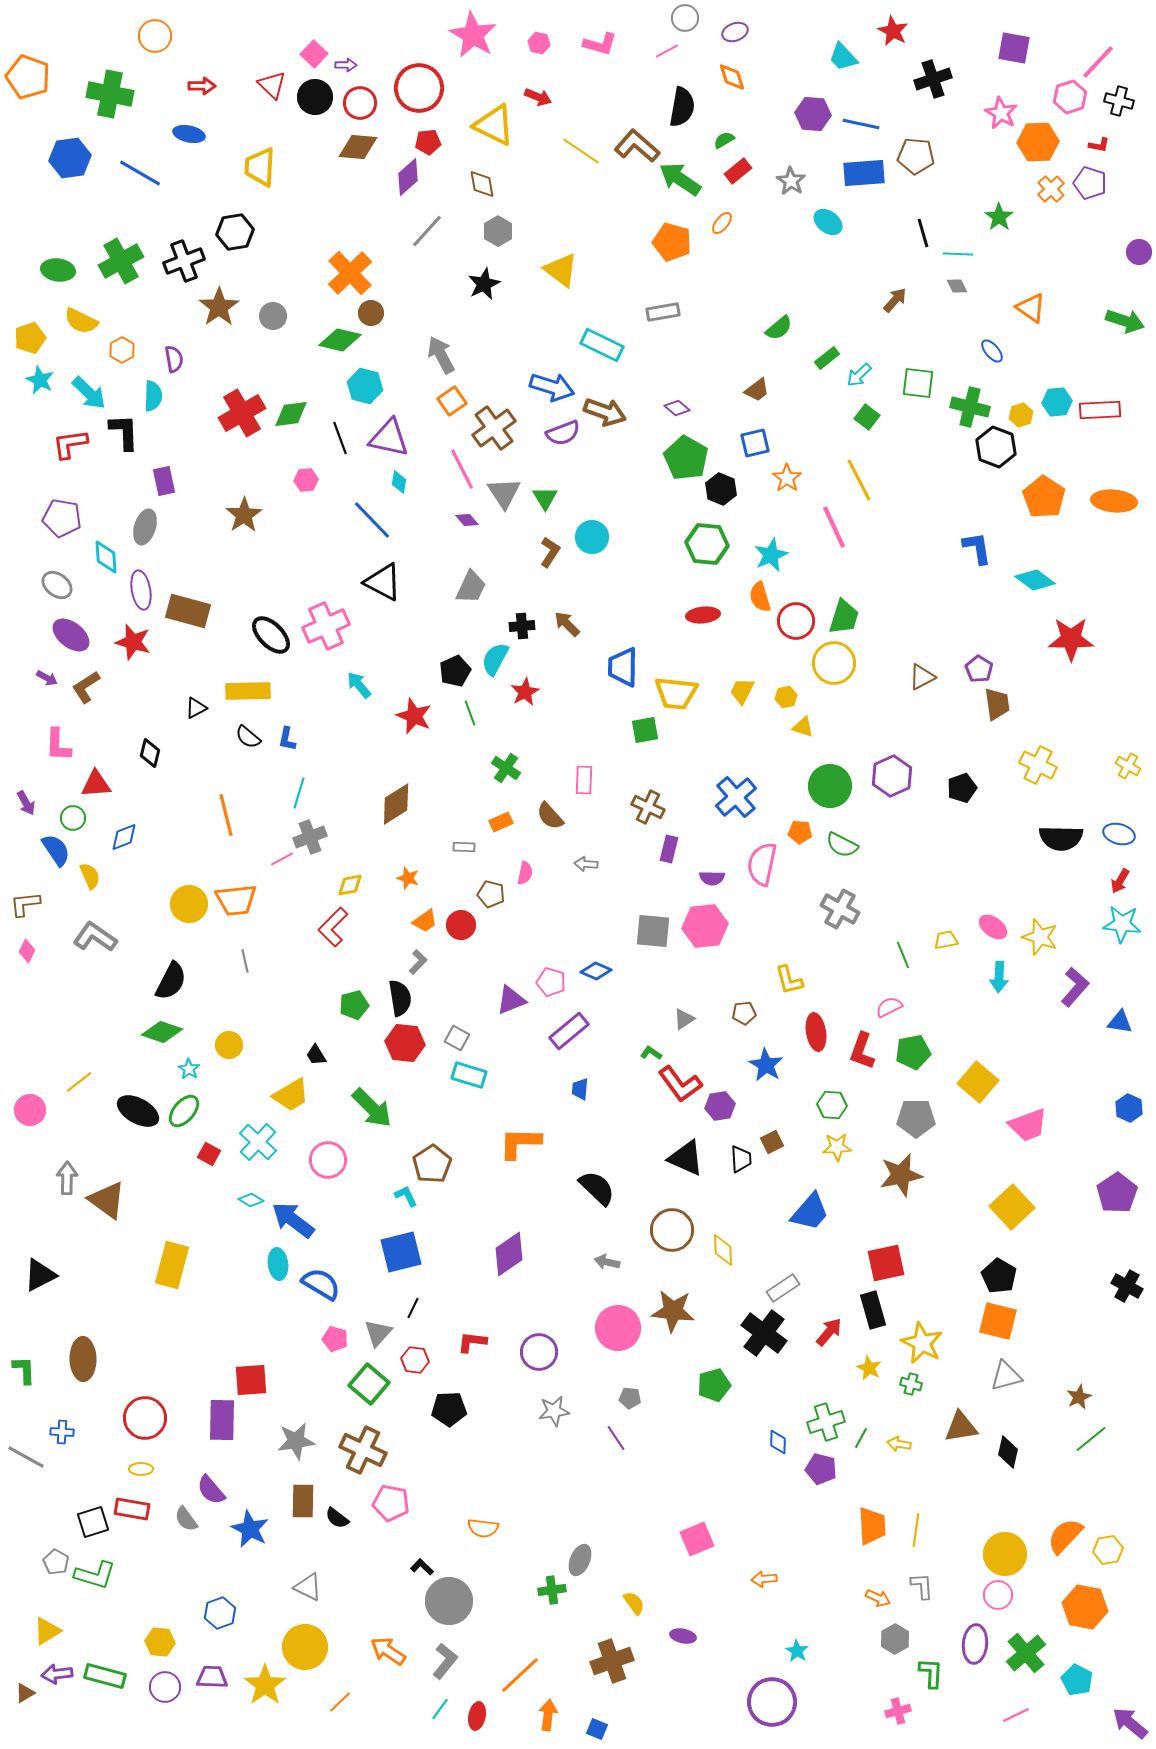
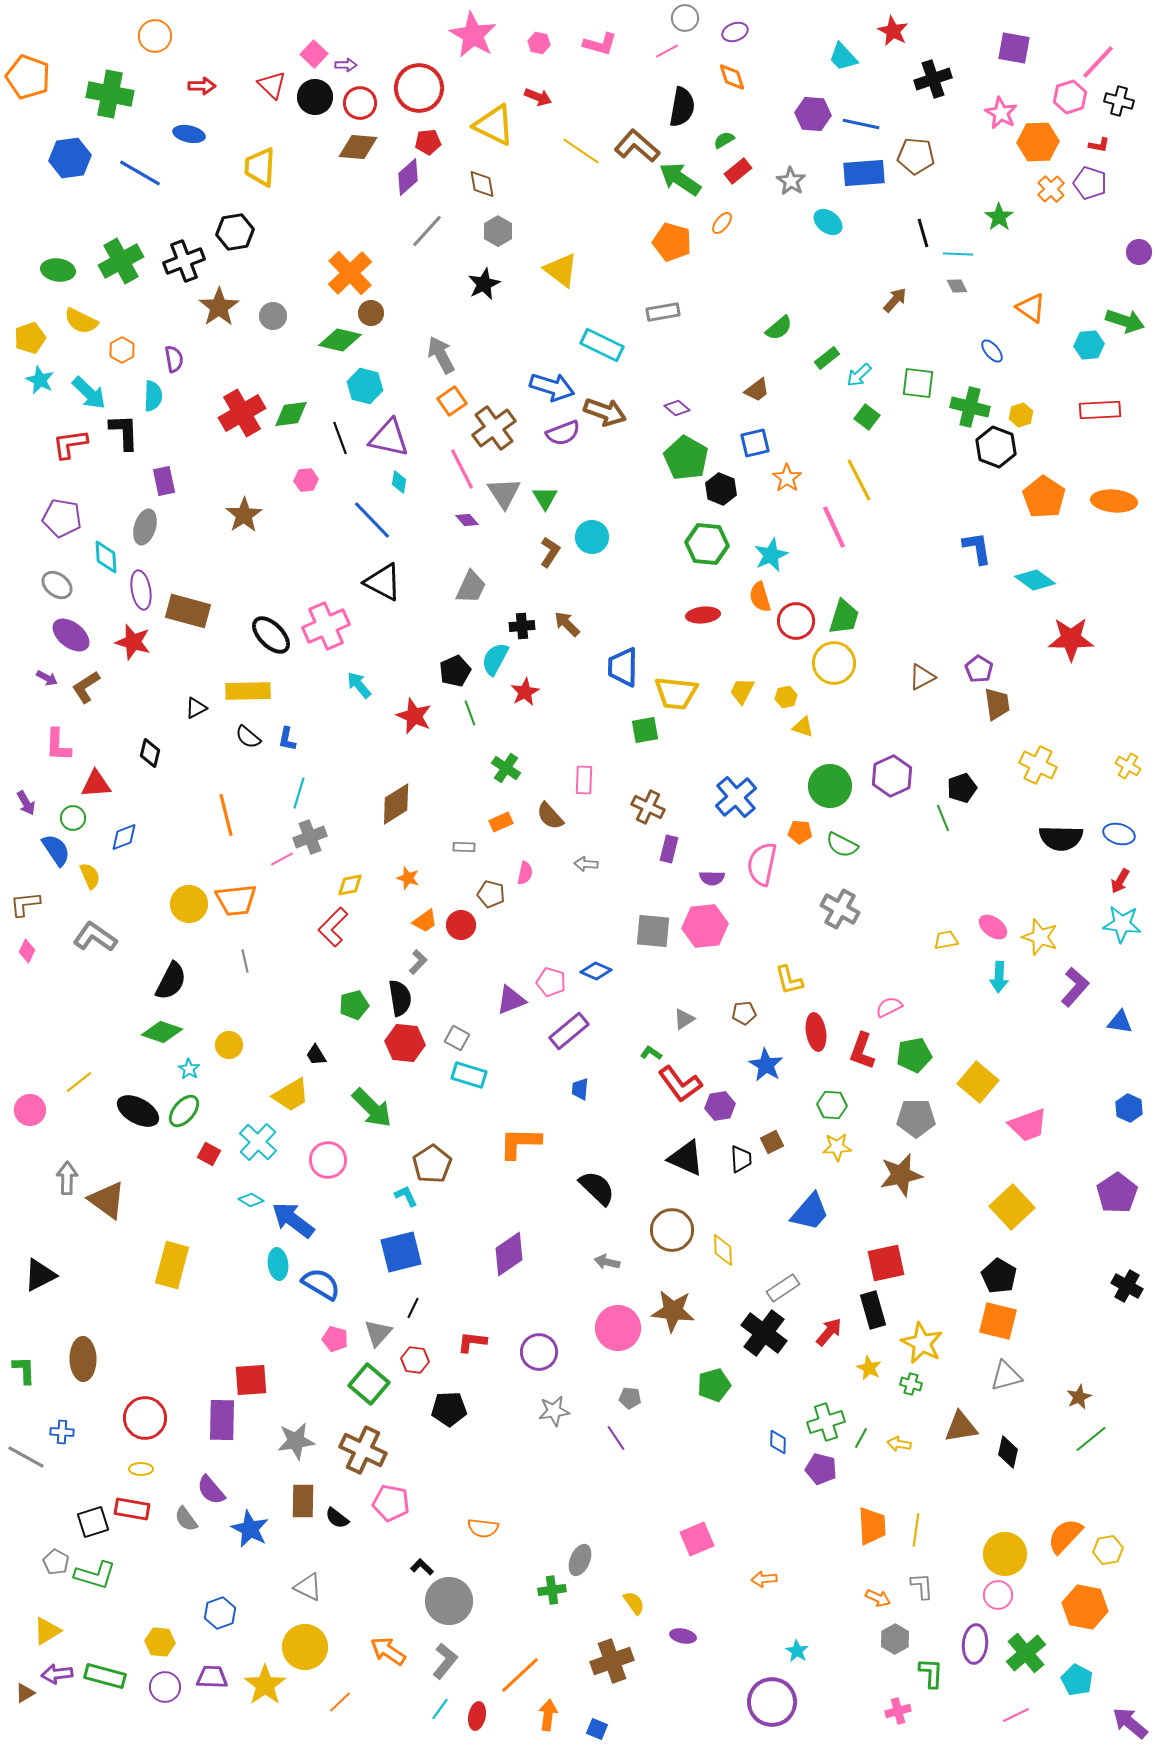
cyan hexagon at (1057, 402): moved 32 px right, 57 px up
green line at (903, 955): moved 40 px right, 137 px up
green pentagon at (913, 1052): moved 1 px right, 3 px down
